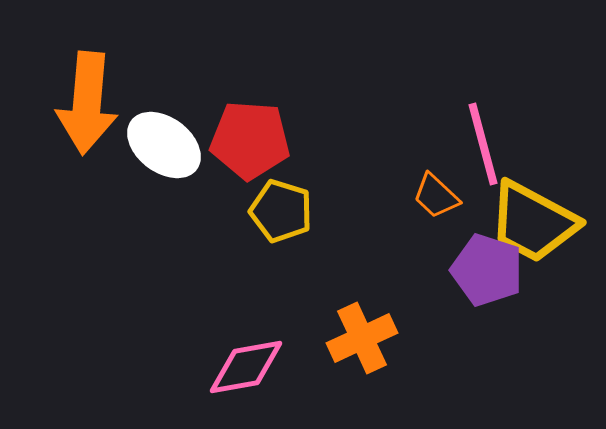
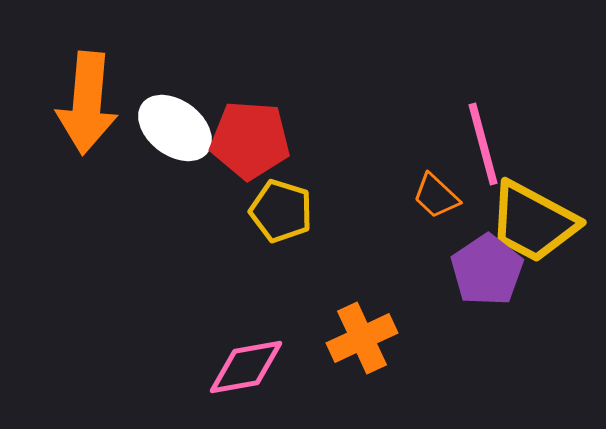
white ellipse: moved 11 px right, 17 px up
purple pentagon: rotated 20 degrees clockwise
